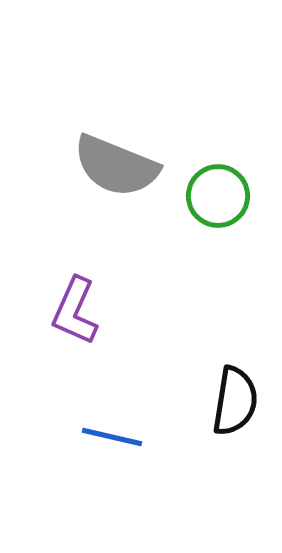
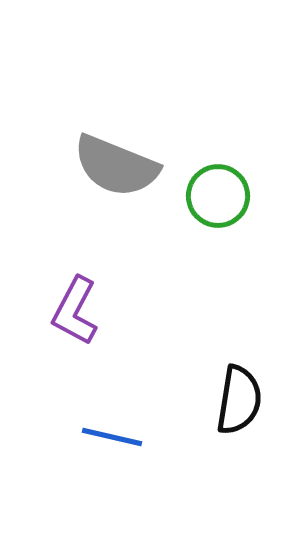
purple L-shape: rotated 4 degrees clockwise
black semicircle: moved 4 px right, 1 px up
